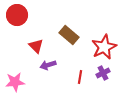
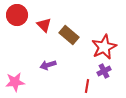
red triangle: moved 8 px right, 21 px up
purple cross: moved 1 px right, 2 px up
red line: moved 7 px right, 9 px down
